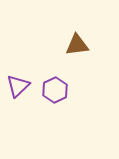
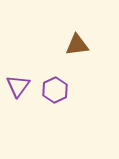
purple triangle: rotated 10 degrees counterclockwise
